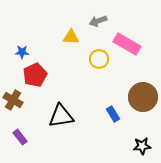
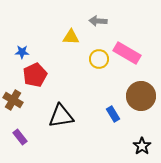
gray arrow: rotated 24 degrees clockwise
pink rectangle: moved 9 px down
brown circle: moved 2 px left, 1 px up
black star: rotated 30 degrees counterclockwise
